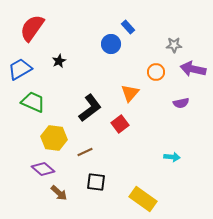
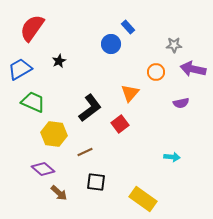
yellow hexagon: moved 4 px up
